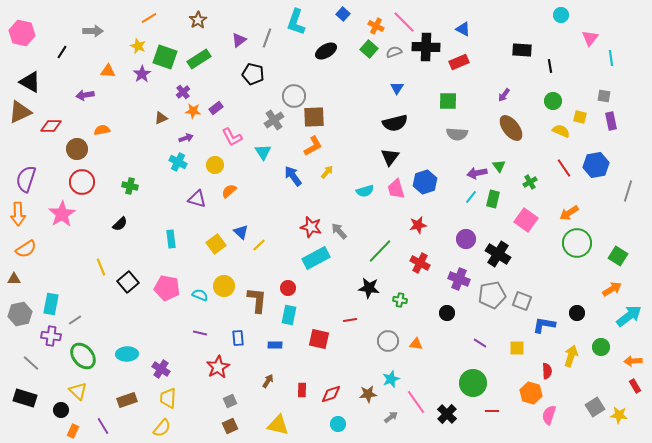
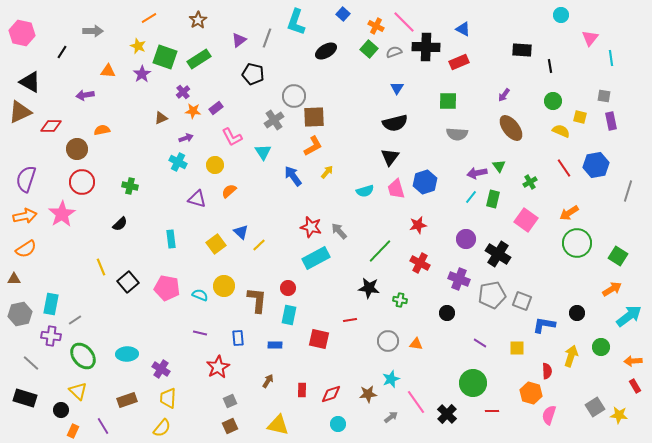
orange arrow at (18, 214): moved 7 px right, 2 px down; rotated 100 degrees counterclockwise
